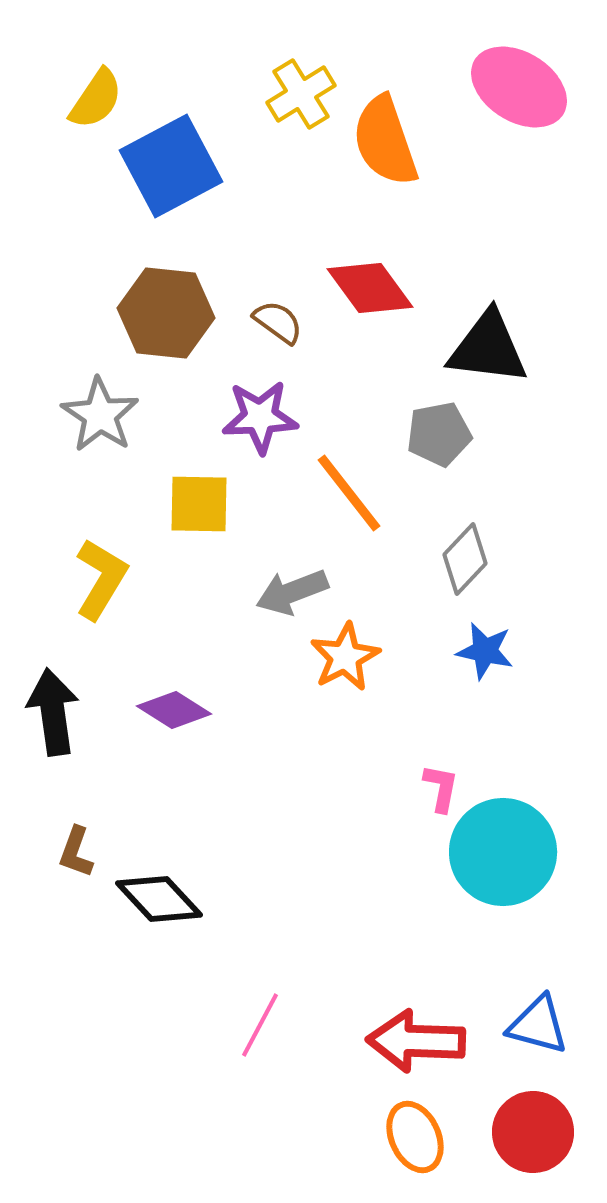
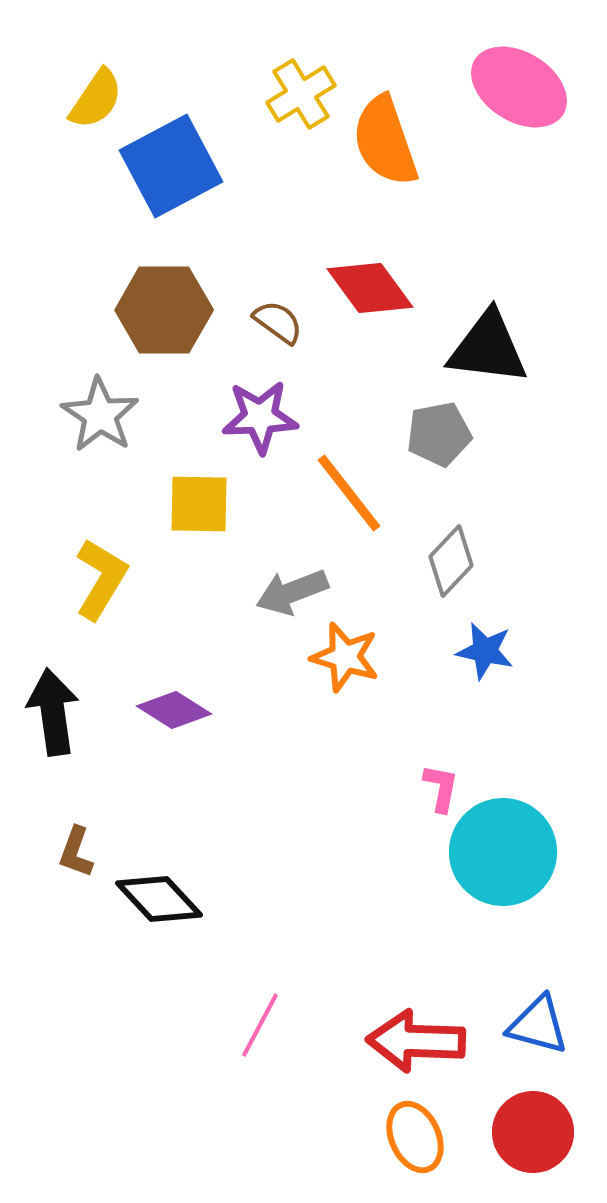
brown hexagon: moved 2 px left, 3 px up; rotated 6 degrees counterclockwise
gray diamond: moved 14 px left, 2 px down
orange star: rotated 28 degrees counterclockwise
